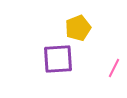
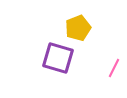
purple square: moved 1 px up; rotated 20 degrees clockwise
